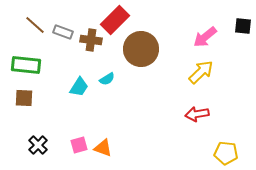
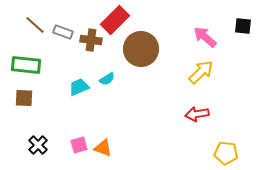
pink arrow: rotated 80 degrees clockwise
cyan trapezoid: rotated 145 degrees counterclockwise
